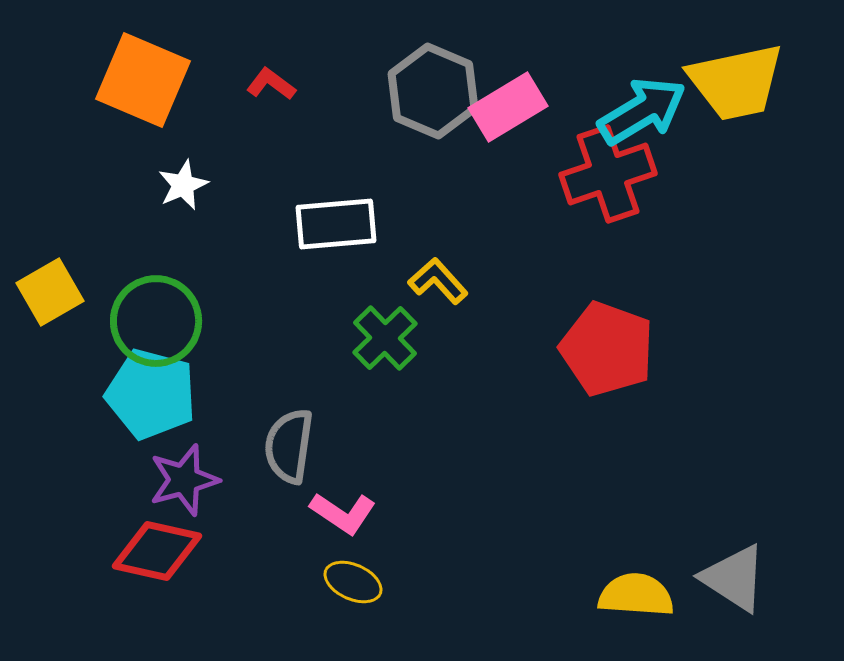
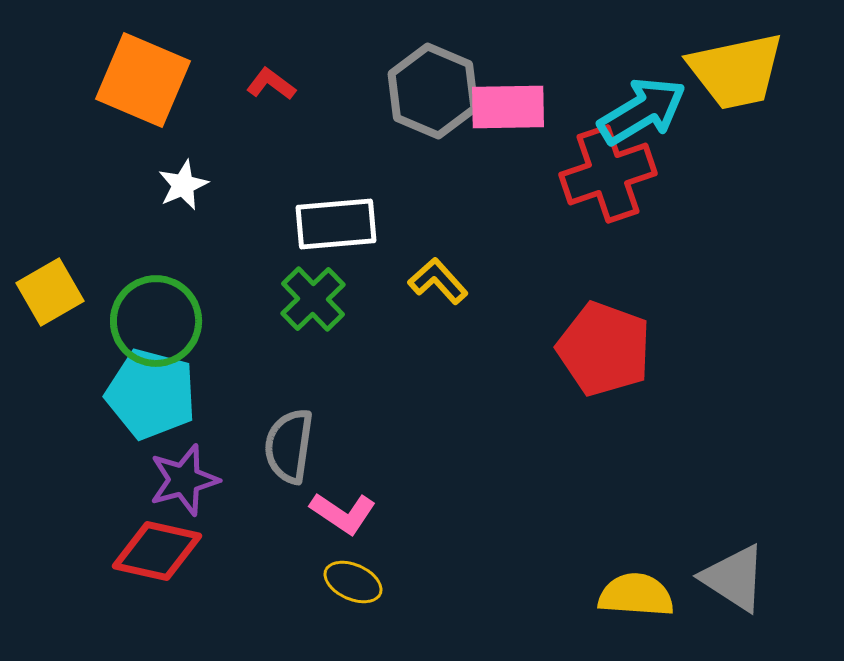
yellow trapezoid: moved 11 px up
pink rectangle: rotated 30 degrees clockwise
green cross: moved 72 px left, 39 px up
red pentagon: moved 3 px left
